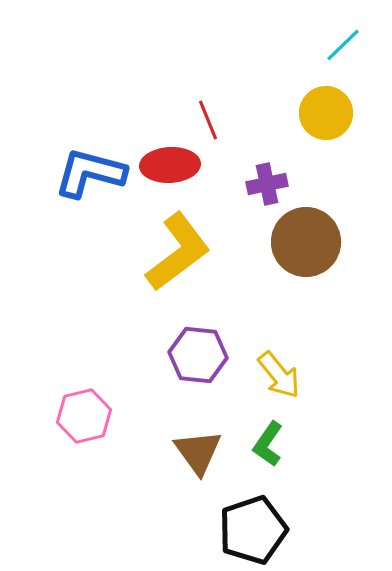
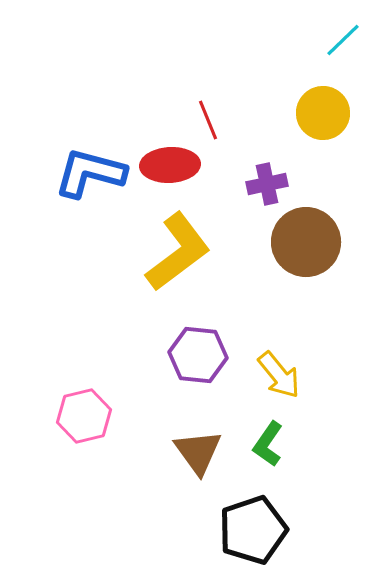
cyan line: moved 5 px up
yellow circle: moved 3 px left
